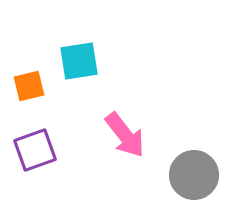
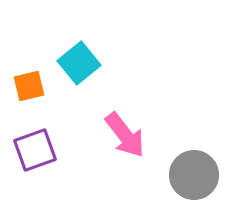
cyan square: moved 2 px down; rotated 30 degrees counterclockwise
